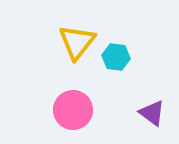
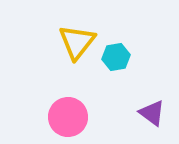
cyan hexagon: rotated 16 degrees counterclockwise
pink circle: moved 5 px left, 7 px down
